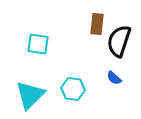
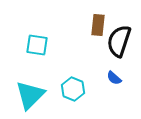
brown rectangle: moved 1 px right, 1 px down
cyan square: moved 1 px left, 1 px down
cyan hexagon: rotated 15 degrees clockwise
